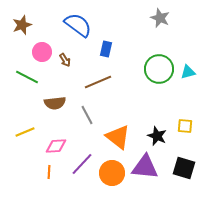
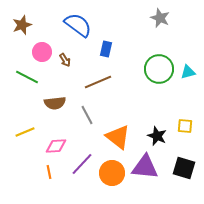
orange line: rotated 16 degrees counterclockwise
